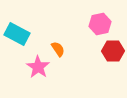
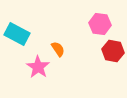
pink hexagon: rotated 20 degrees clockwise
red hexagon: rotated 10 degrees clockwise
